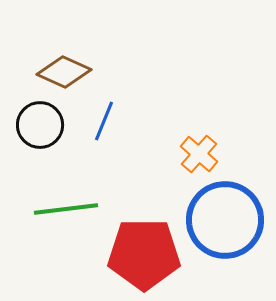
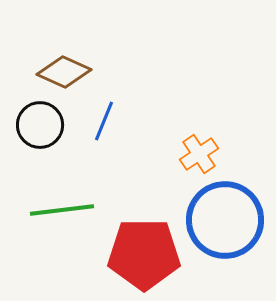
orange cross: rotated 15 degrees clockwise
green line: moved 4 px left, 1 px down
